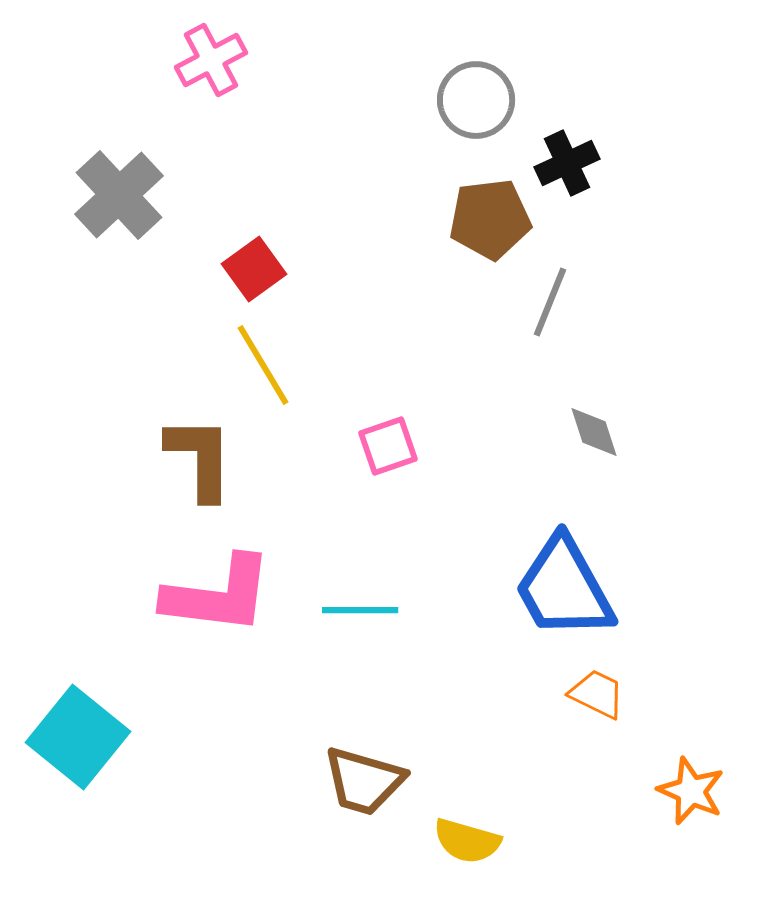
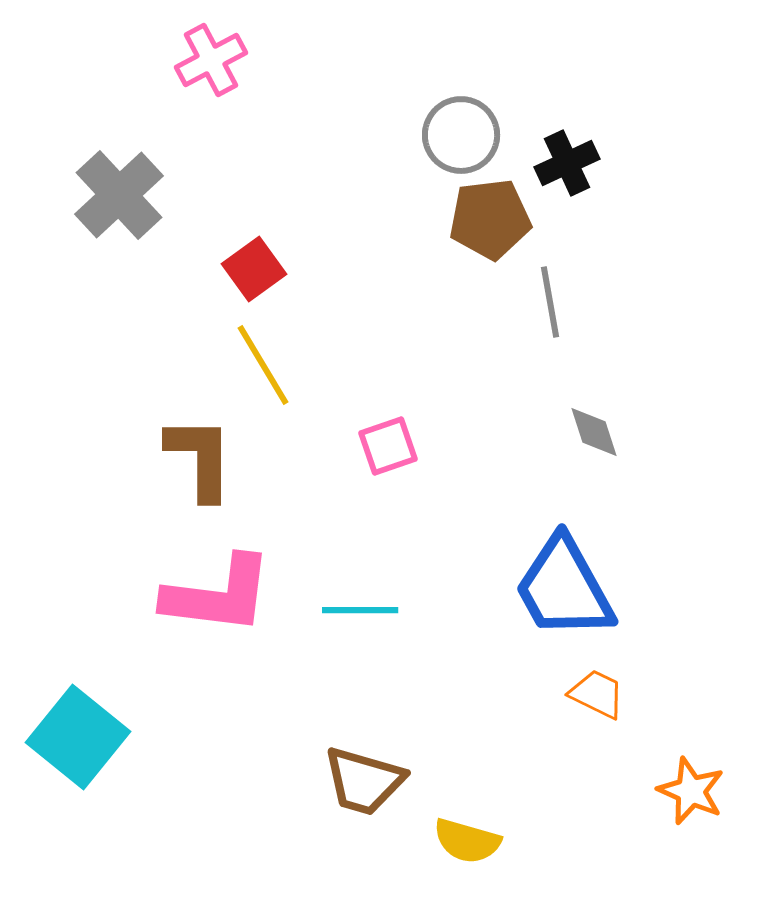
gray circle: moved 15 px left, 35 px down
gray line: rotated 32 degrees counterclockwise
